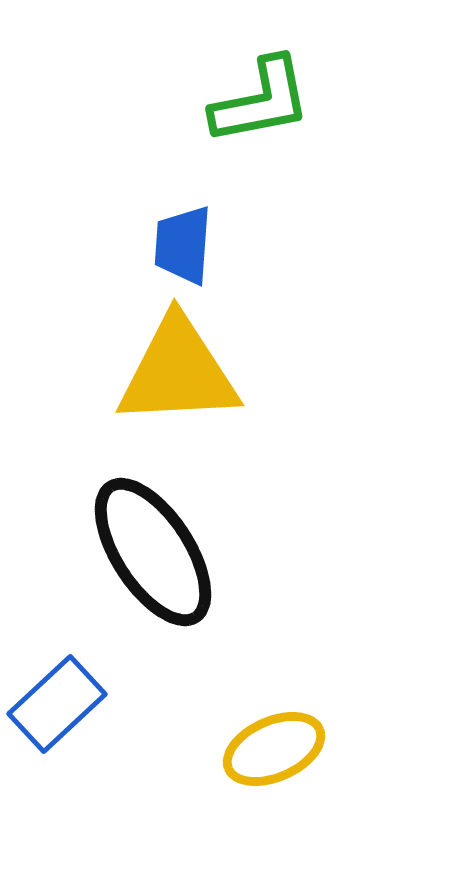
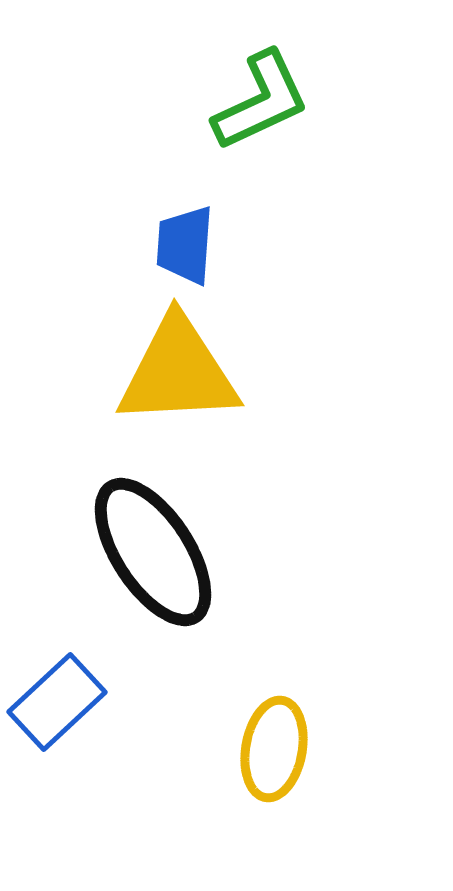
green L-shape: rotated 14 degrees counterclockwise
blue trapezoid: moved 2 px right
blue rectangle: moved 2 px up
yellow ellipse: rotated 56 degrees counterclockwise
